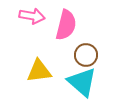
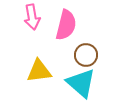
pink arrow: moved 1 px down; rotated 70 degrees clockwise
cyan triangle: moved 1 px left, 1 px down
